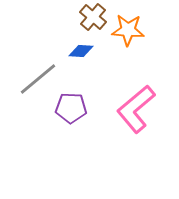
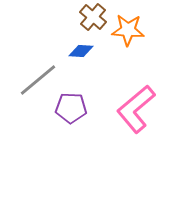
gray line: moved 1 px down
